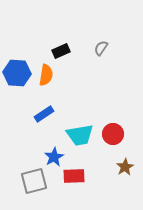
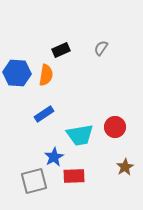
black rectangle: moved 1 px up
red circle: moved 2 px right, 7 px up
